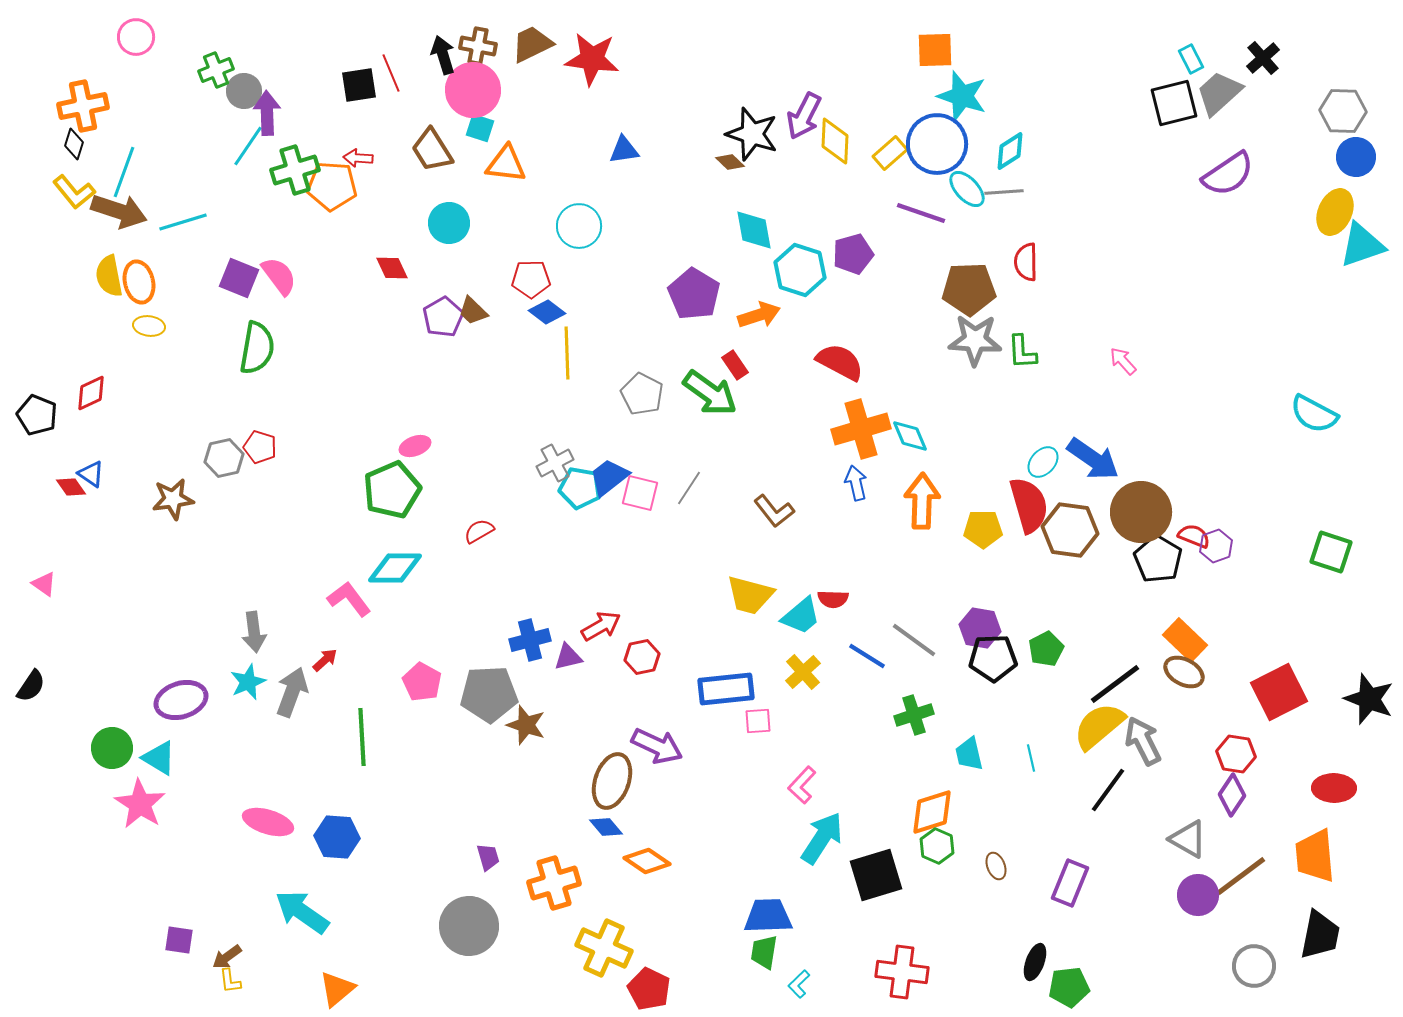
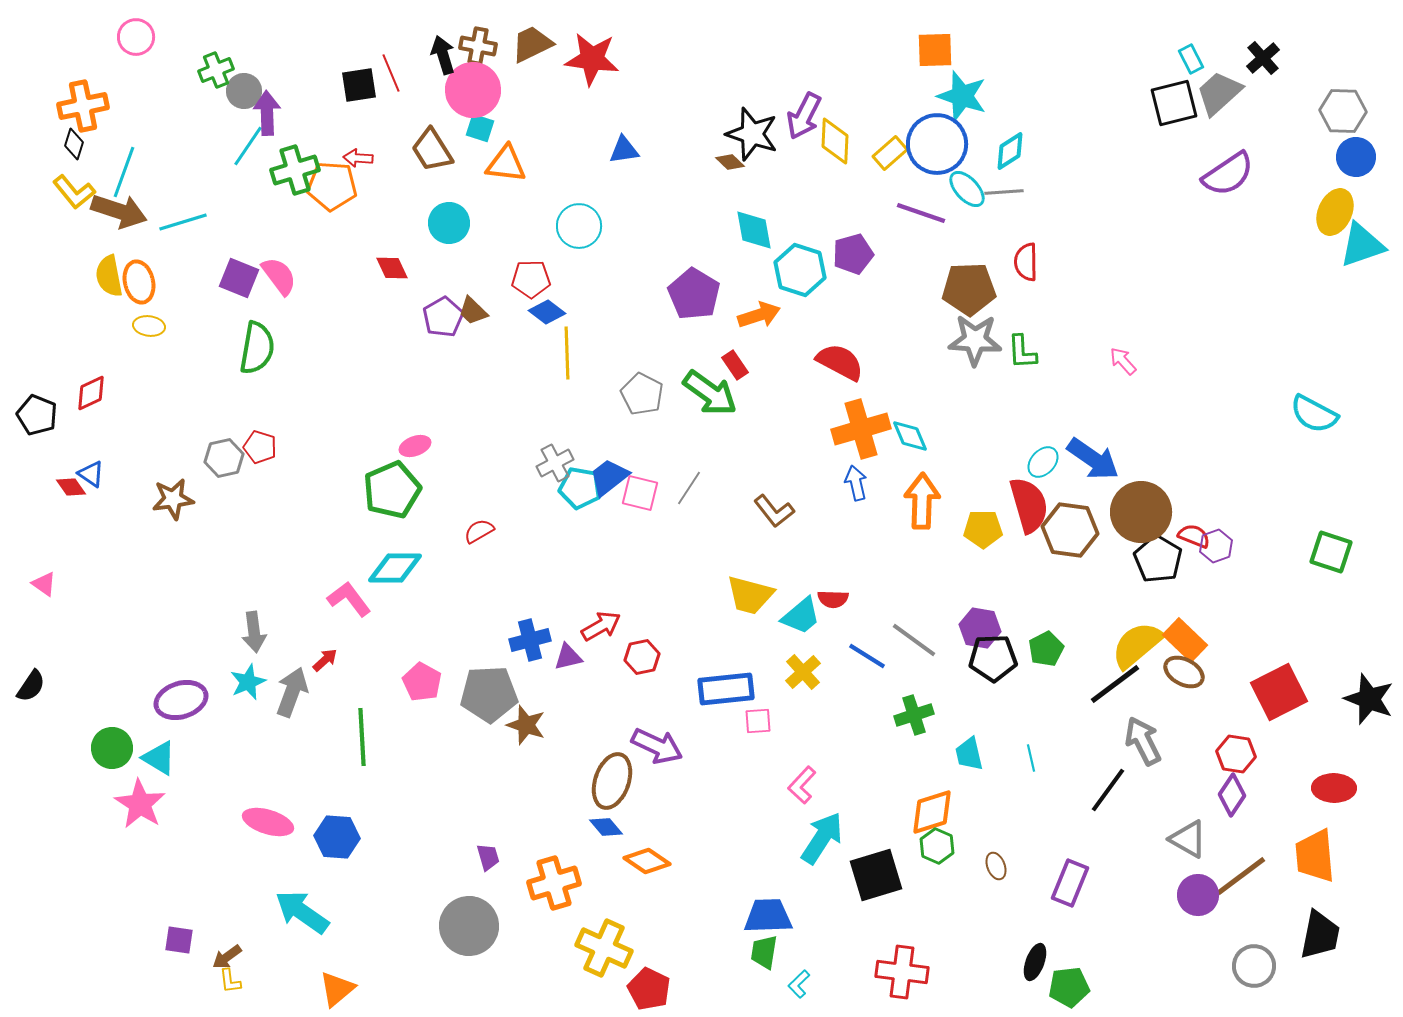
yellow semicircle at (1099, 726): moved 38 px right, 81 px up
